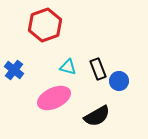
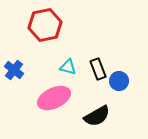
red hexagon: rotated 8 degrees clockwise
